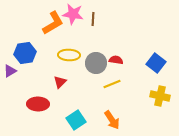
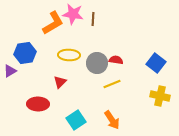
gray circle: moved 1 px right
